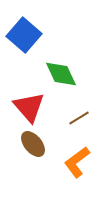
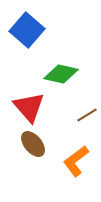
blue square: moved 3 px right, 5 px up
green diamond: rotated 52 degrees counterclockwise
brown line: moved 8 px right, 3 px up
orange L-shape: moved 1 px left, 1 px up
